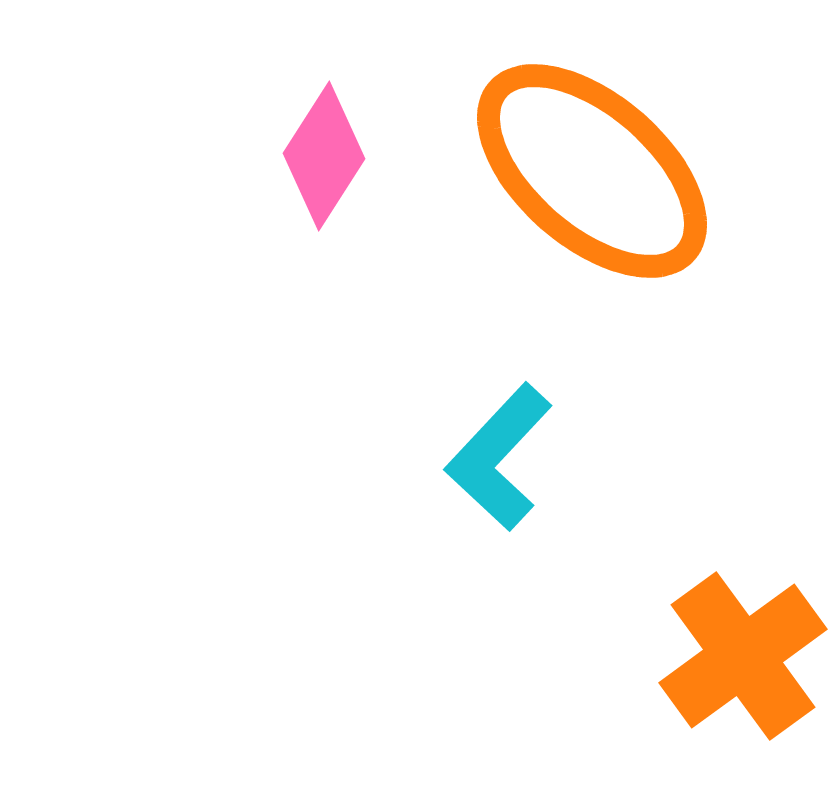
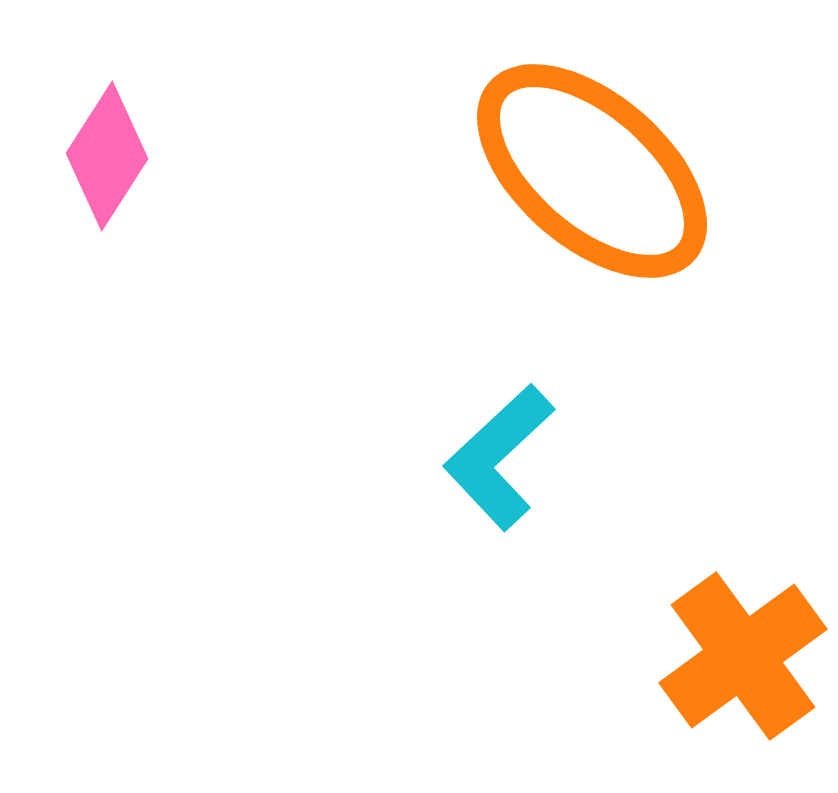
pink diamond: moved 217 px left
cyan L-shape: rotated 4 degrees clockwise
